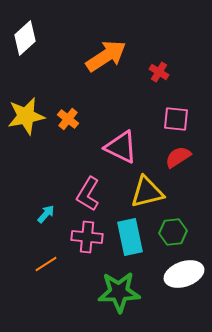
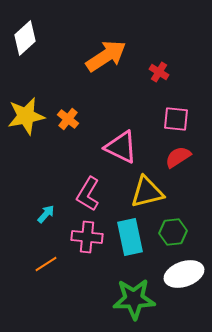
green star: moved 15 px right, 7 px down
